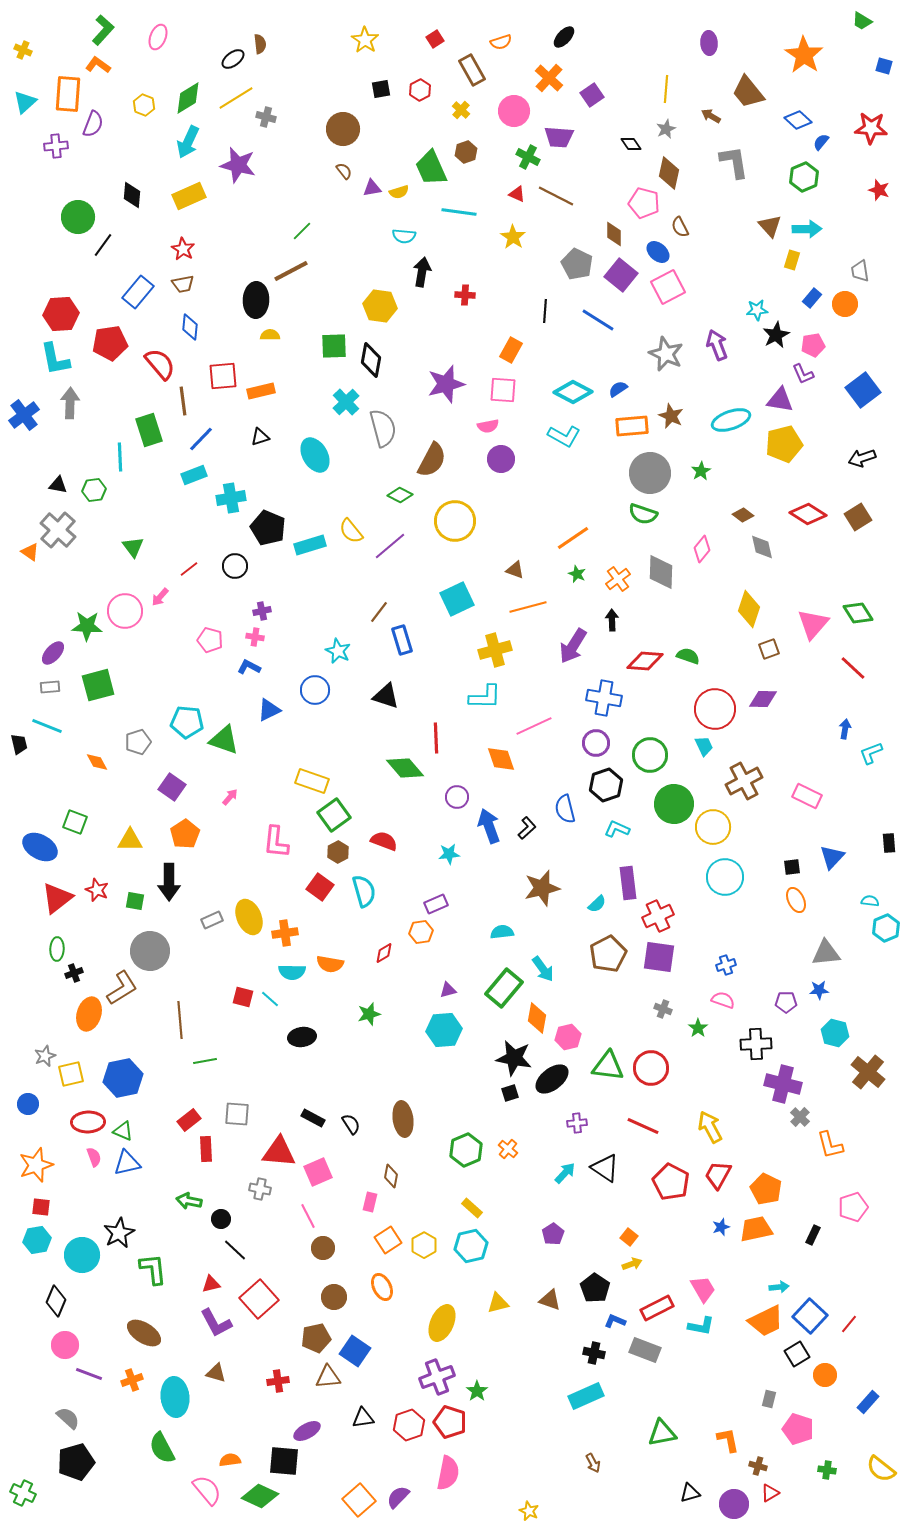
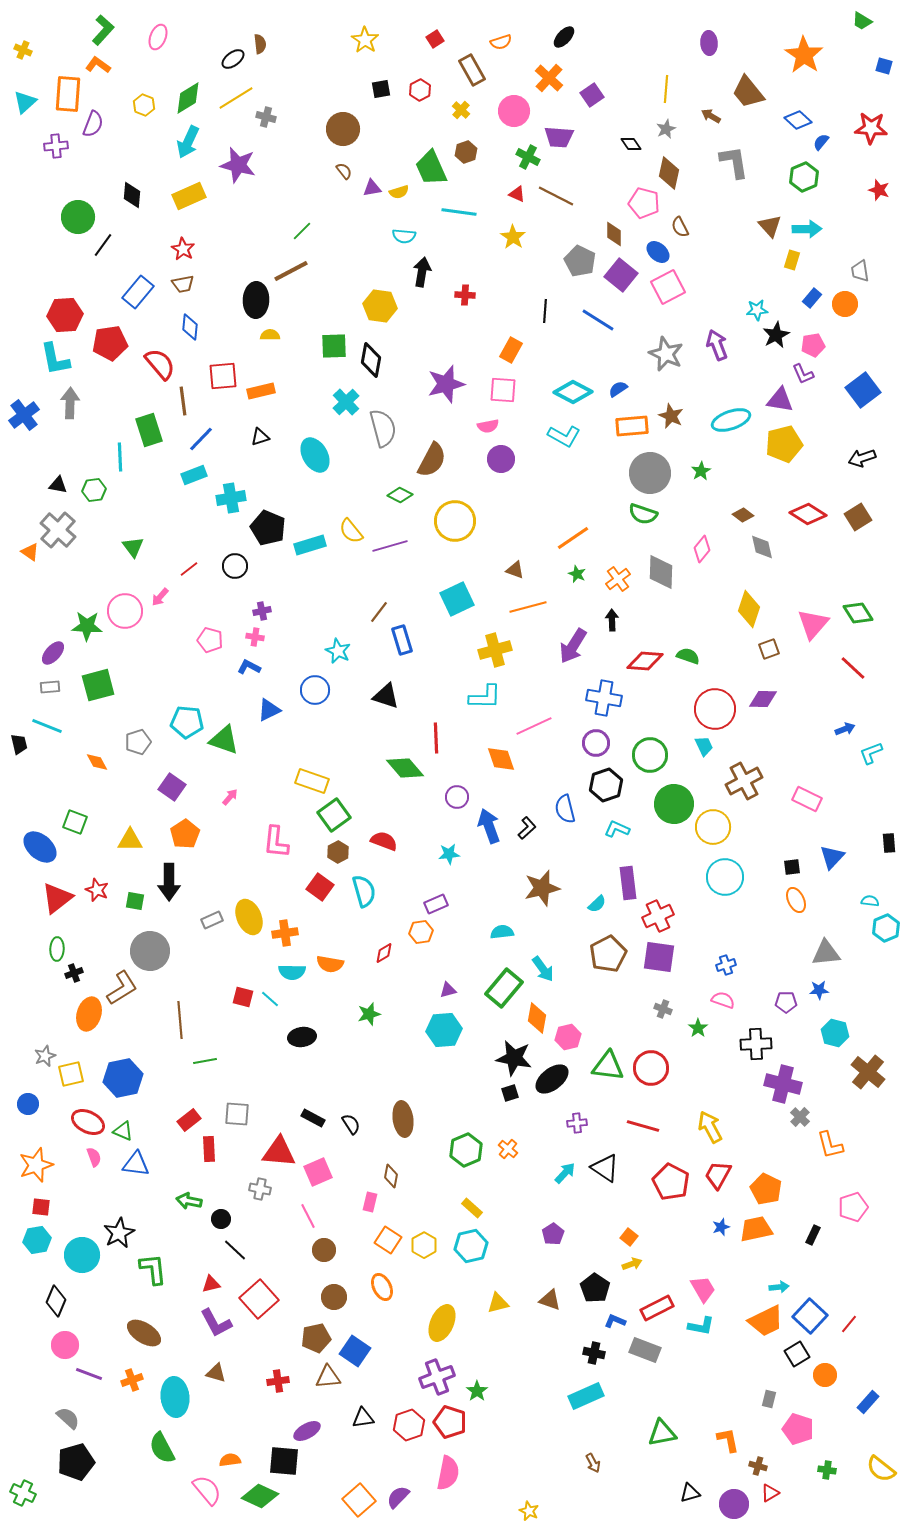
gray pentagon at (577, 264): moved 3 px right, 3 px up
red hexagon at (61, 314): moved 4 px right, 1 px down
purple line at (390, 546): rotated 24 degrees clockwise
blue arrow at (845, 729): rotated 60 degrees clockwise
pink rectangle at (807, 796): moved 3 px down
blue ellipse at (40, 847): rotated 12 degrees clockwise
red ellipse at (88, 1122): rotated 28 degrees clockwise
red line at (643, 1126): rotated 8 degrees counterclockwise
red rectangle at (206, 1149): moved 3 px right
blue triangle at (127, 1163): moved 9 px right, 1 px down; rotated 20 degrees clockwise
orange square at (388, 1240): rotated 24 degrees counterclockwise
brown circle at (323, 1248): moved 1 px right, 2 px down
